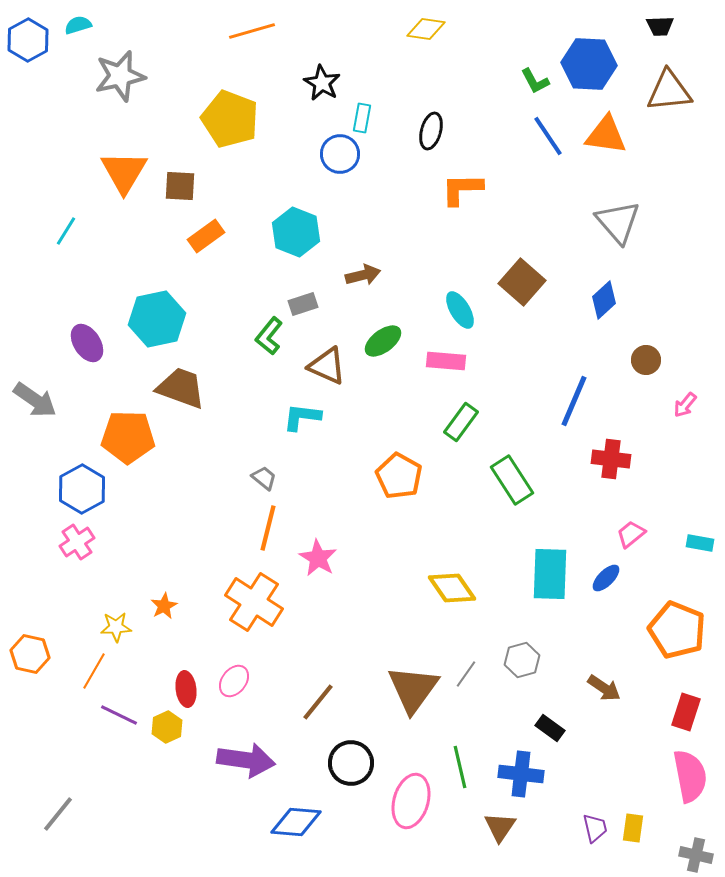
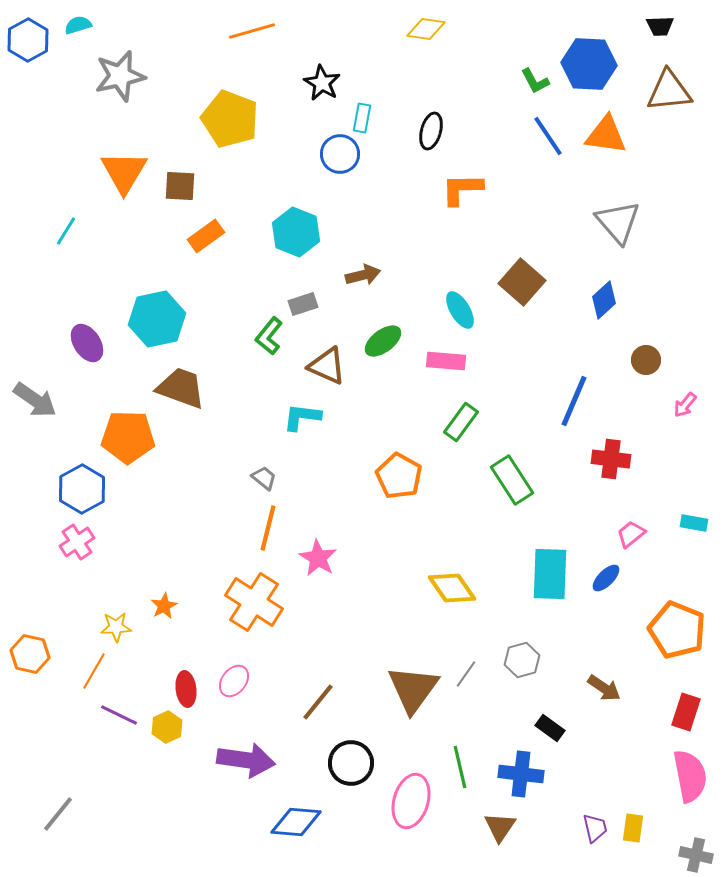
cyan rectangle at (700, 543): moved 6 px left, 20 px up
